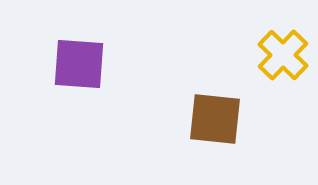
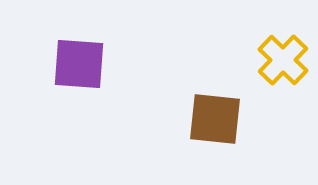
yellow cross: moved 5 px down
